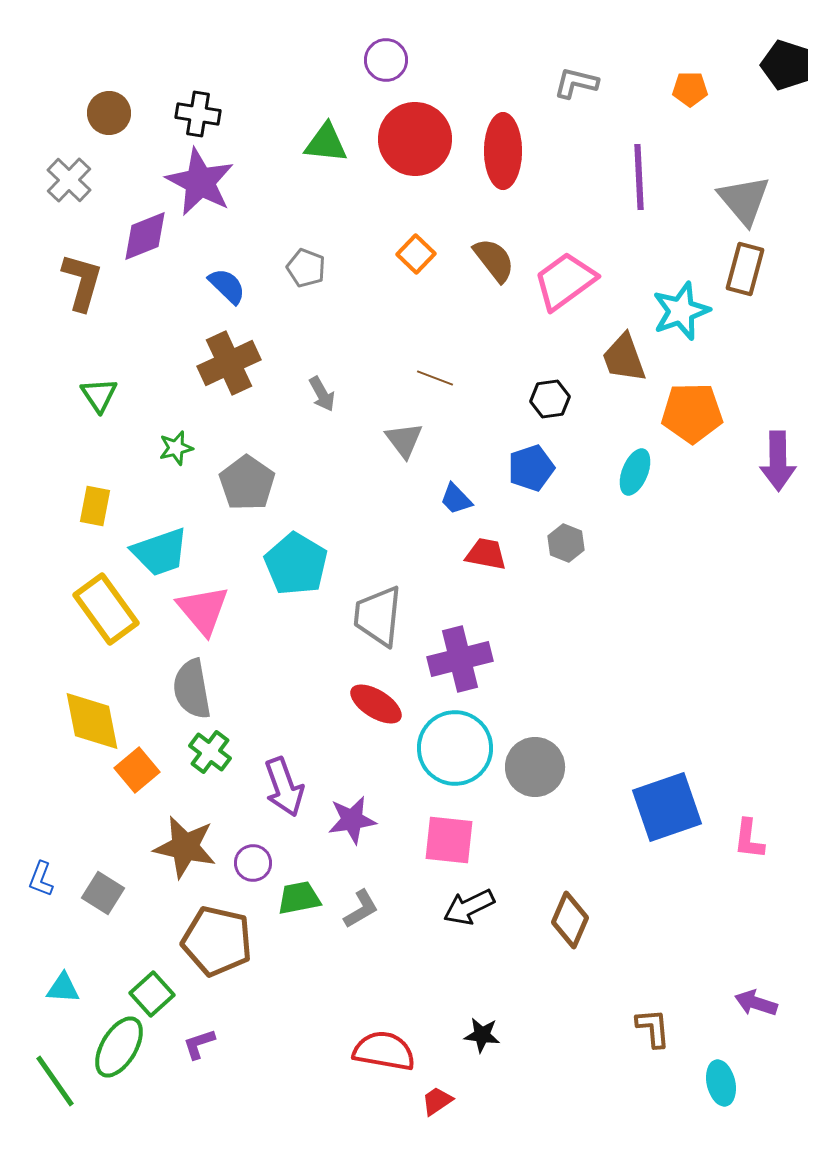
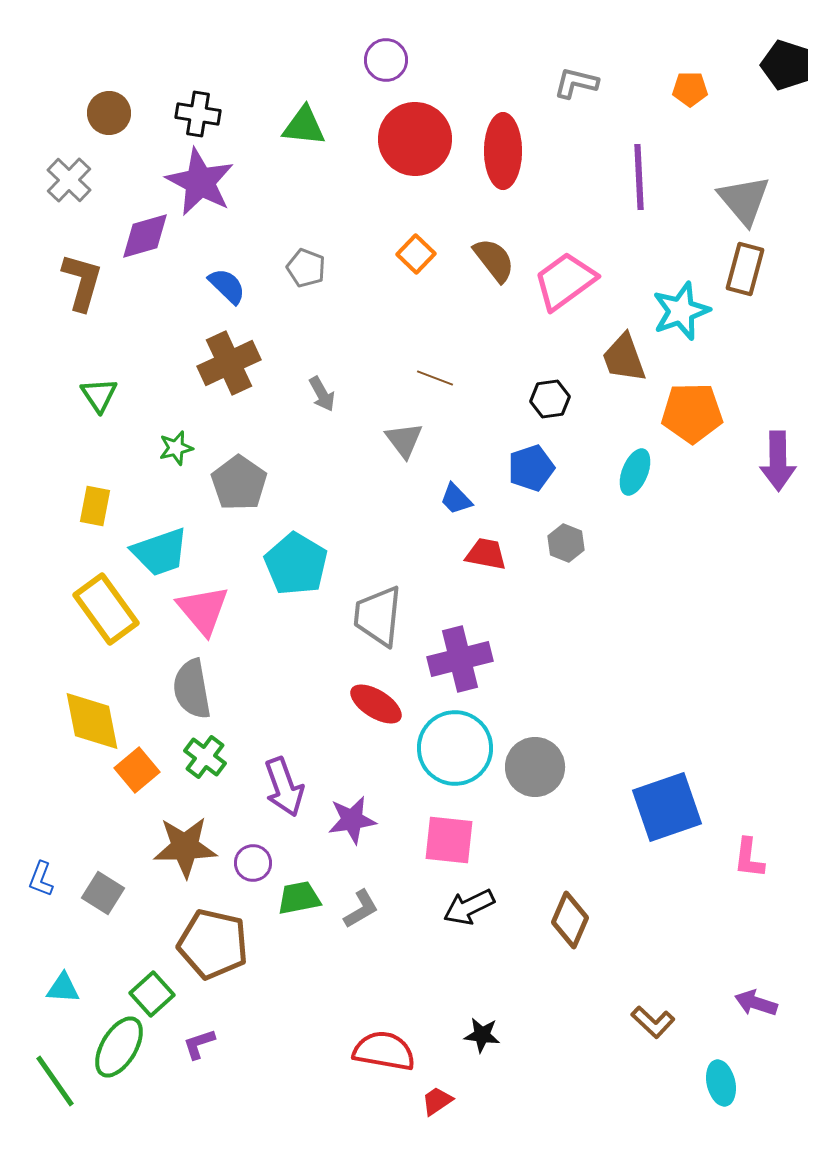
green triangle at (326, 143): moved 22 px left, 17 px up
purple diamond at (145, 236): rotated 6 degrees clockwise
gray pentagon at (247, 483): moved 8 px left
green cross at (210, 752): moved 5 px left, 5 px down
pink L-shape at (749, 839): moved 19 px down
brown star at (185, 847): rotated 14 degrees counterclockwise
brown pentagon at (217, 941): moved 4 px left, 3 px down
brown L-shape at (653, 1028): moved 6 px up; rotated 138 degrees clockwise
